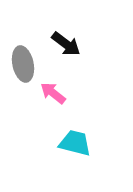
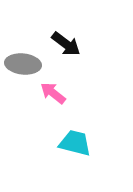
gray ellipse: rotated 72 degrees counterclockwise
